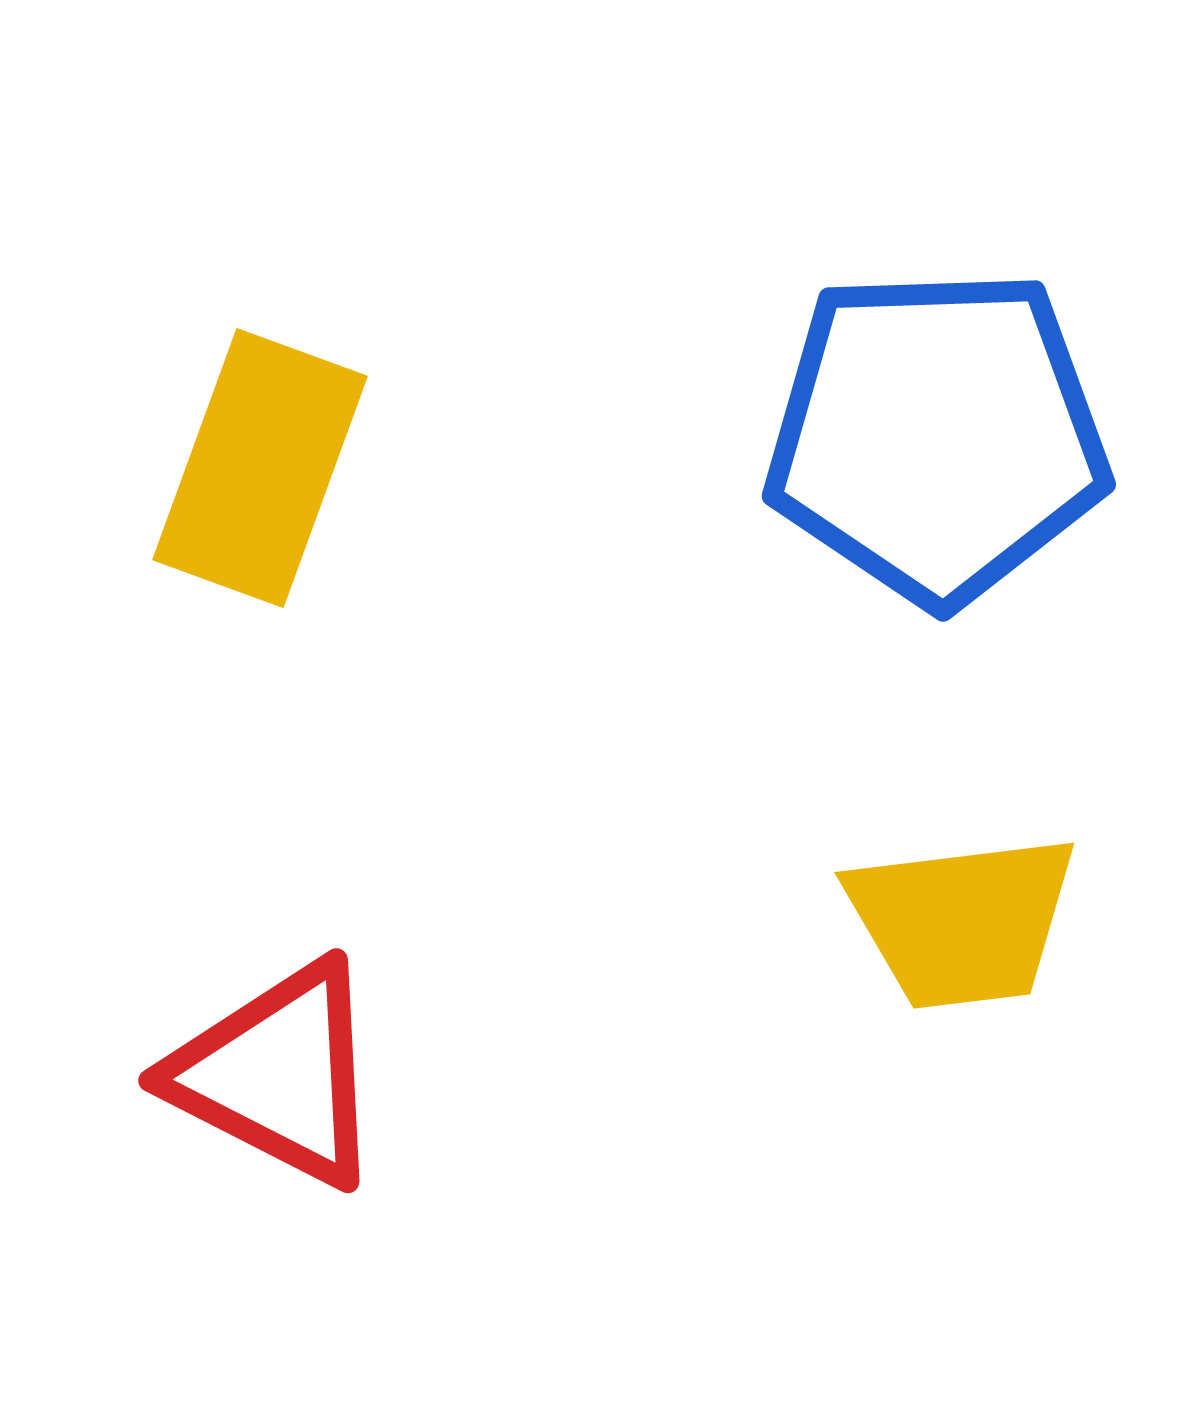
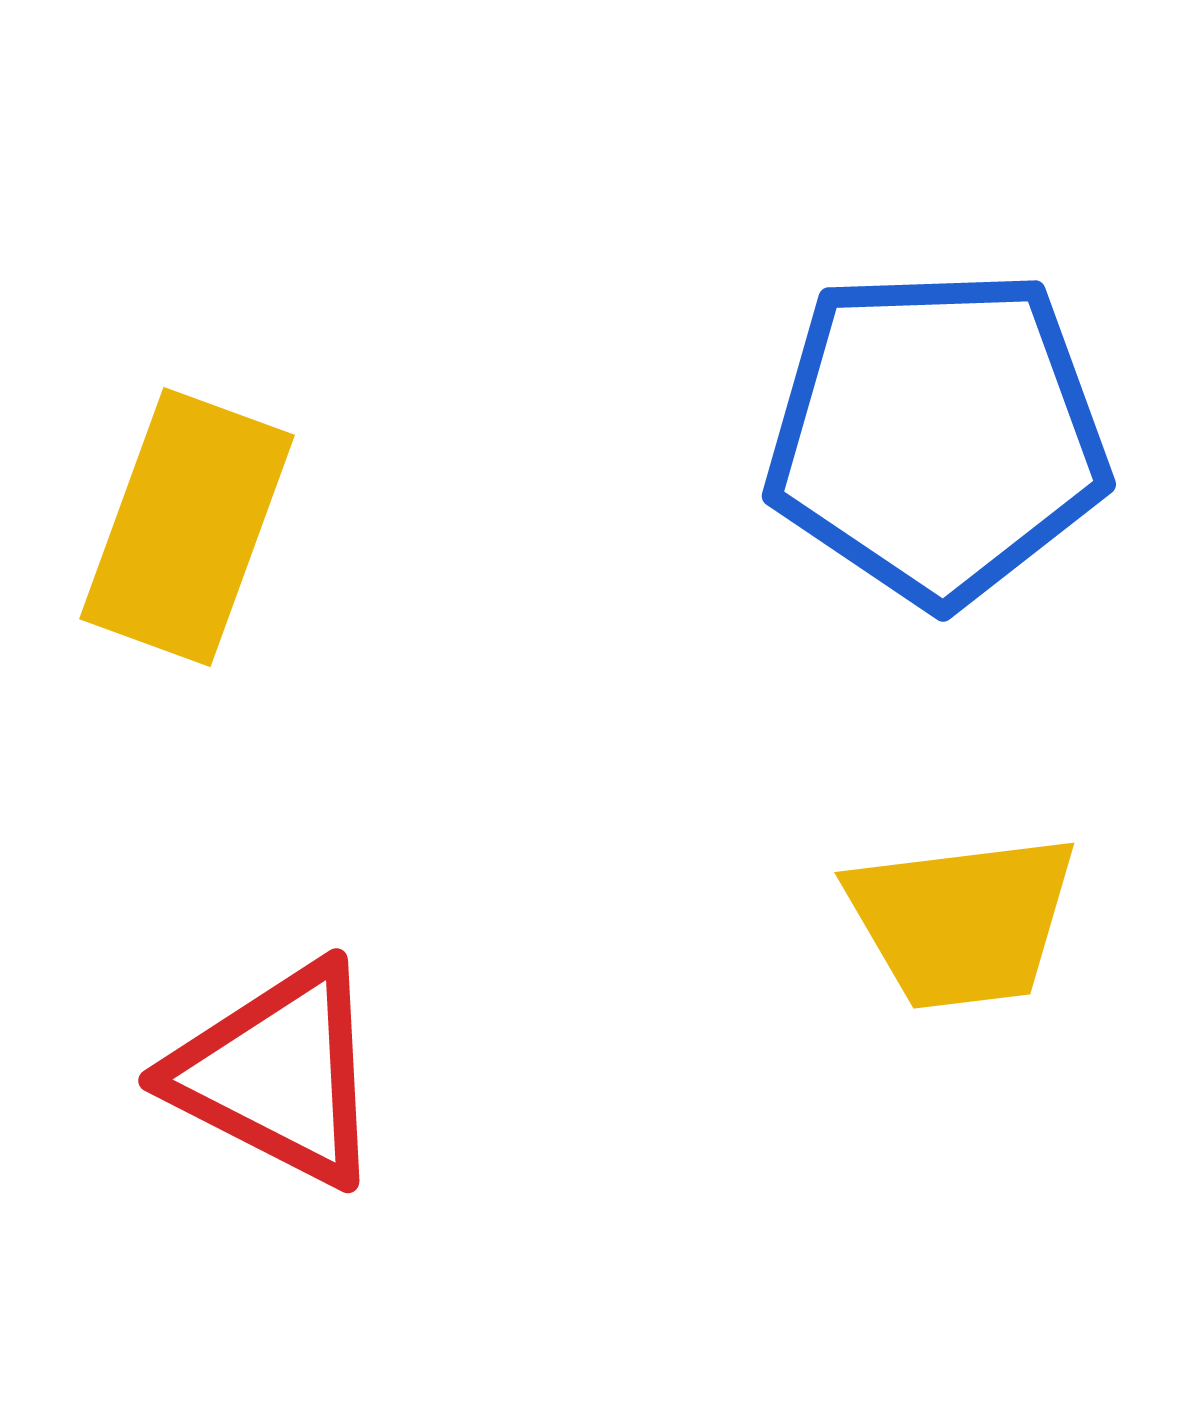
yellow rectangle: moved 73 px left, 59 px down
